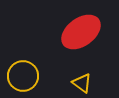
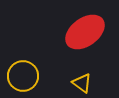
red ellipse: moved 4 px right
